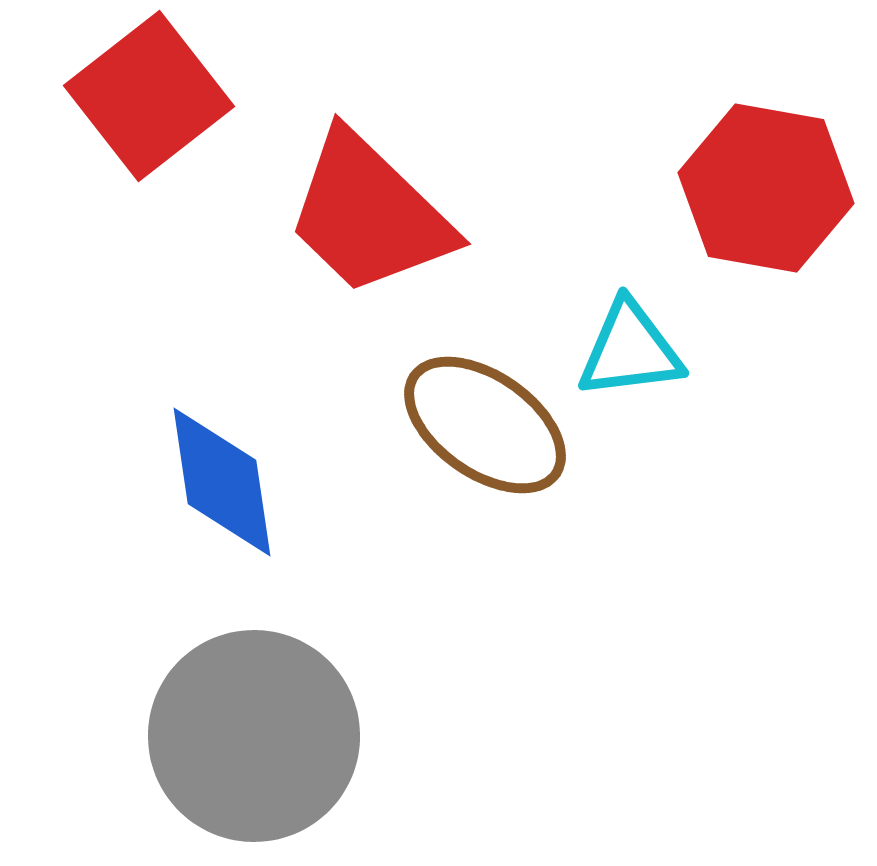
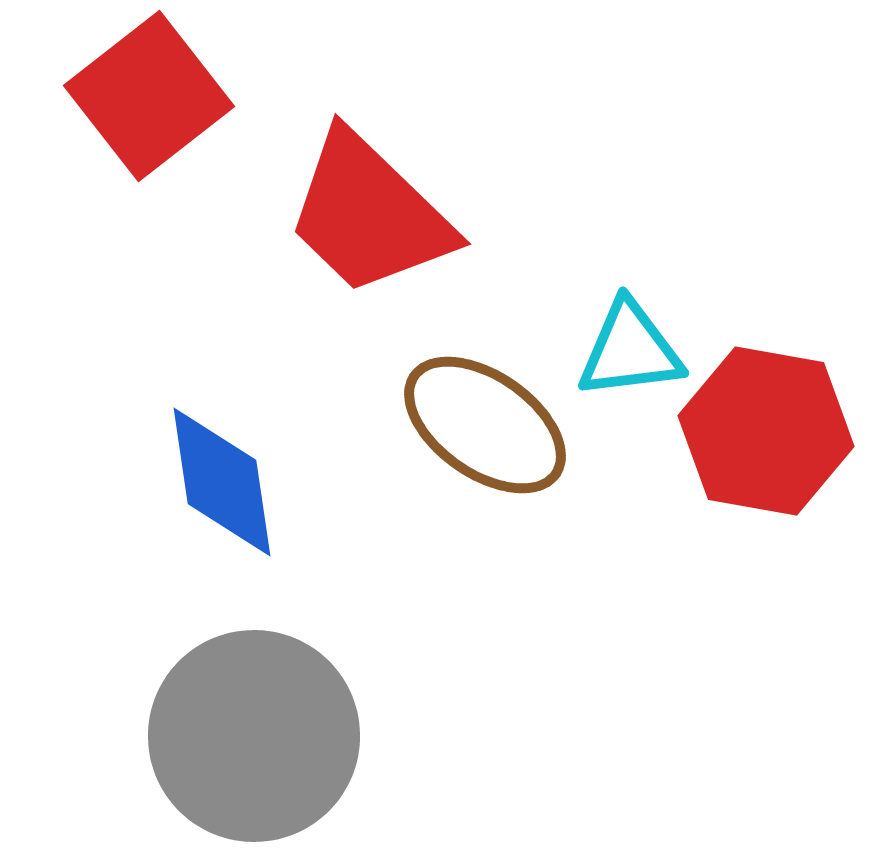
red hexagon: moved 243 px down
